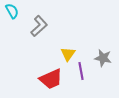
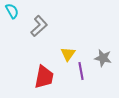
red trapezoid: moved 7 px left, 2 px up; rotated 55 degrees counterclockwise
